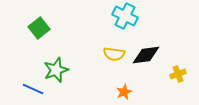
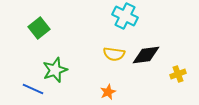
green star: moved 1 px left
orange star: moved 16 px left
